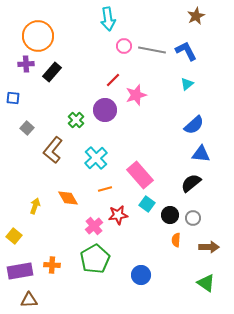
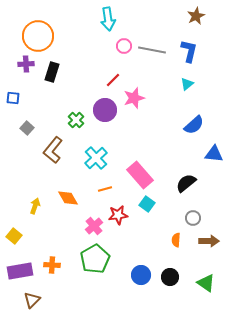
blue L-shape: moved 3 px right; rotated 40 degrees clockwise
black rectangle: rotated 24 degrees counterclockwise
pink star: moved 2 px left, 3 px down
blue triangle: moved 13 px right
black semicircle: moved 5 px left
black circle: moved 62 px down
brown arrow: moved 6 px up
brown triangle: moved 3 px right; rotated 42 degrees counterclockwise
